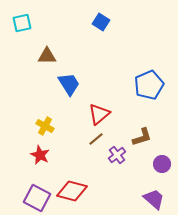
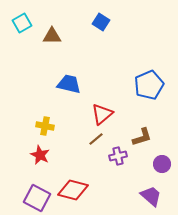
cyan square: rotated 18 degrees counterclockwise
brown triangle: moved 5 px right, 20 px up
blue trapezoid: rotated 45 degrees counterclockwise
red triangle: moved 3 px right
yellow cross: rotated 18 degrees counterclockwise
purple cross: moved 1 px right, 1 px down; rotated 24 degrees clockwise
red diamond: moved 1 px right, 1 px up
purple trapezoid: moved 3 px left, 3 px up
